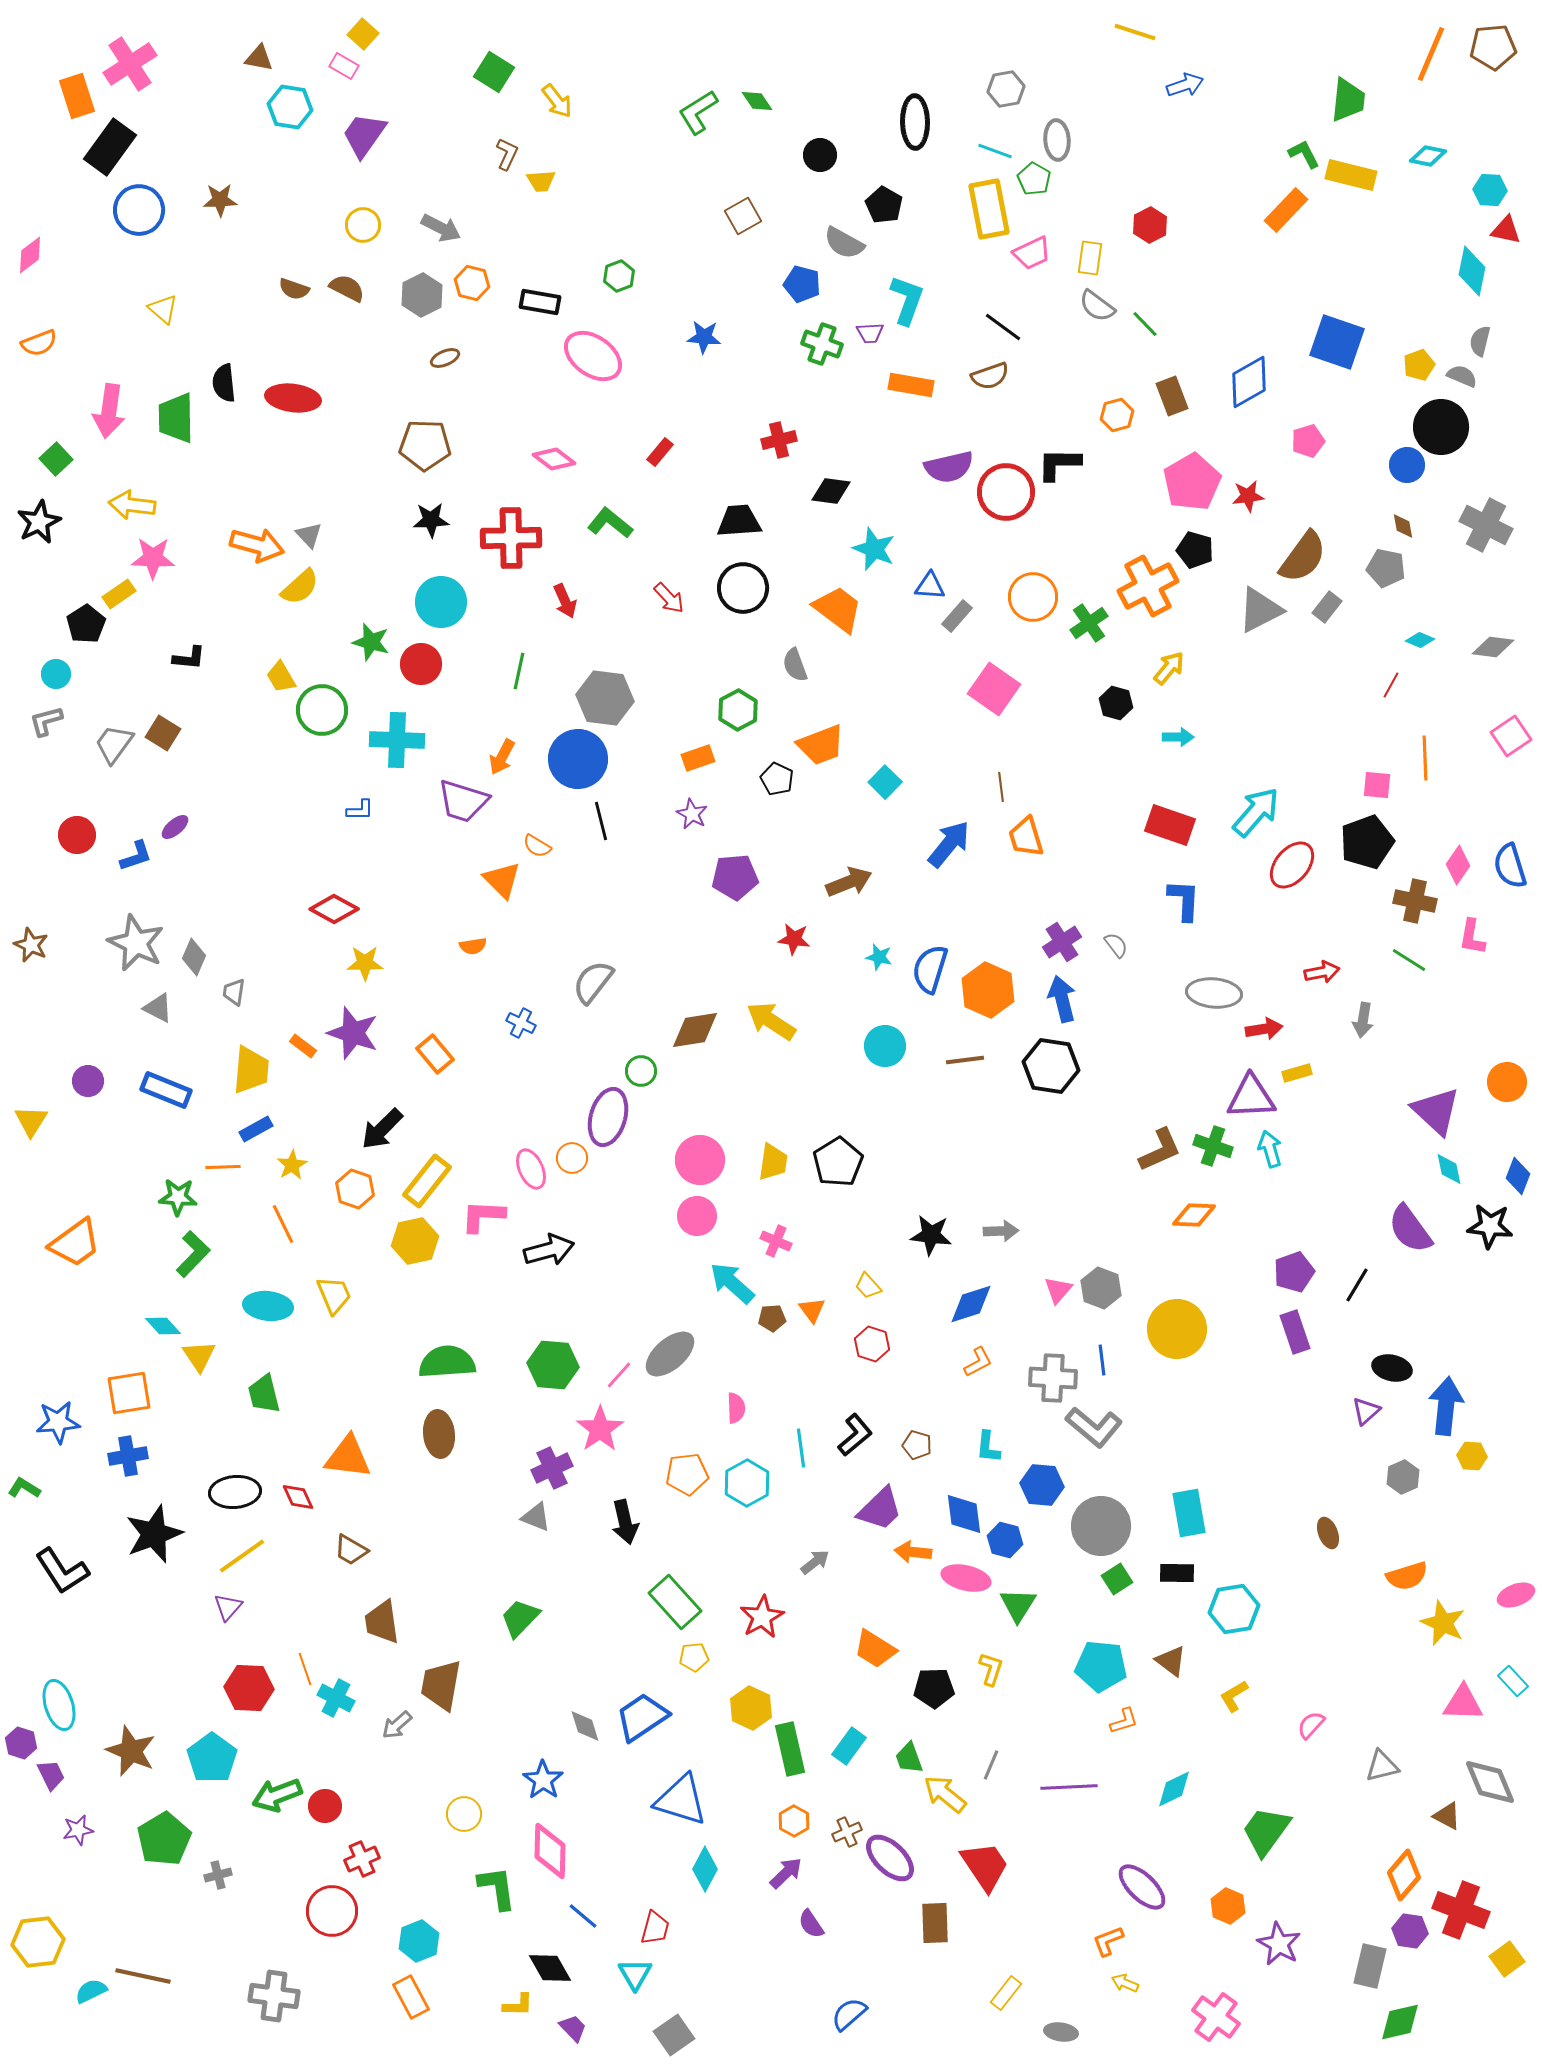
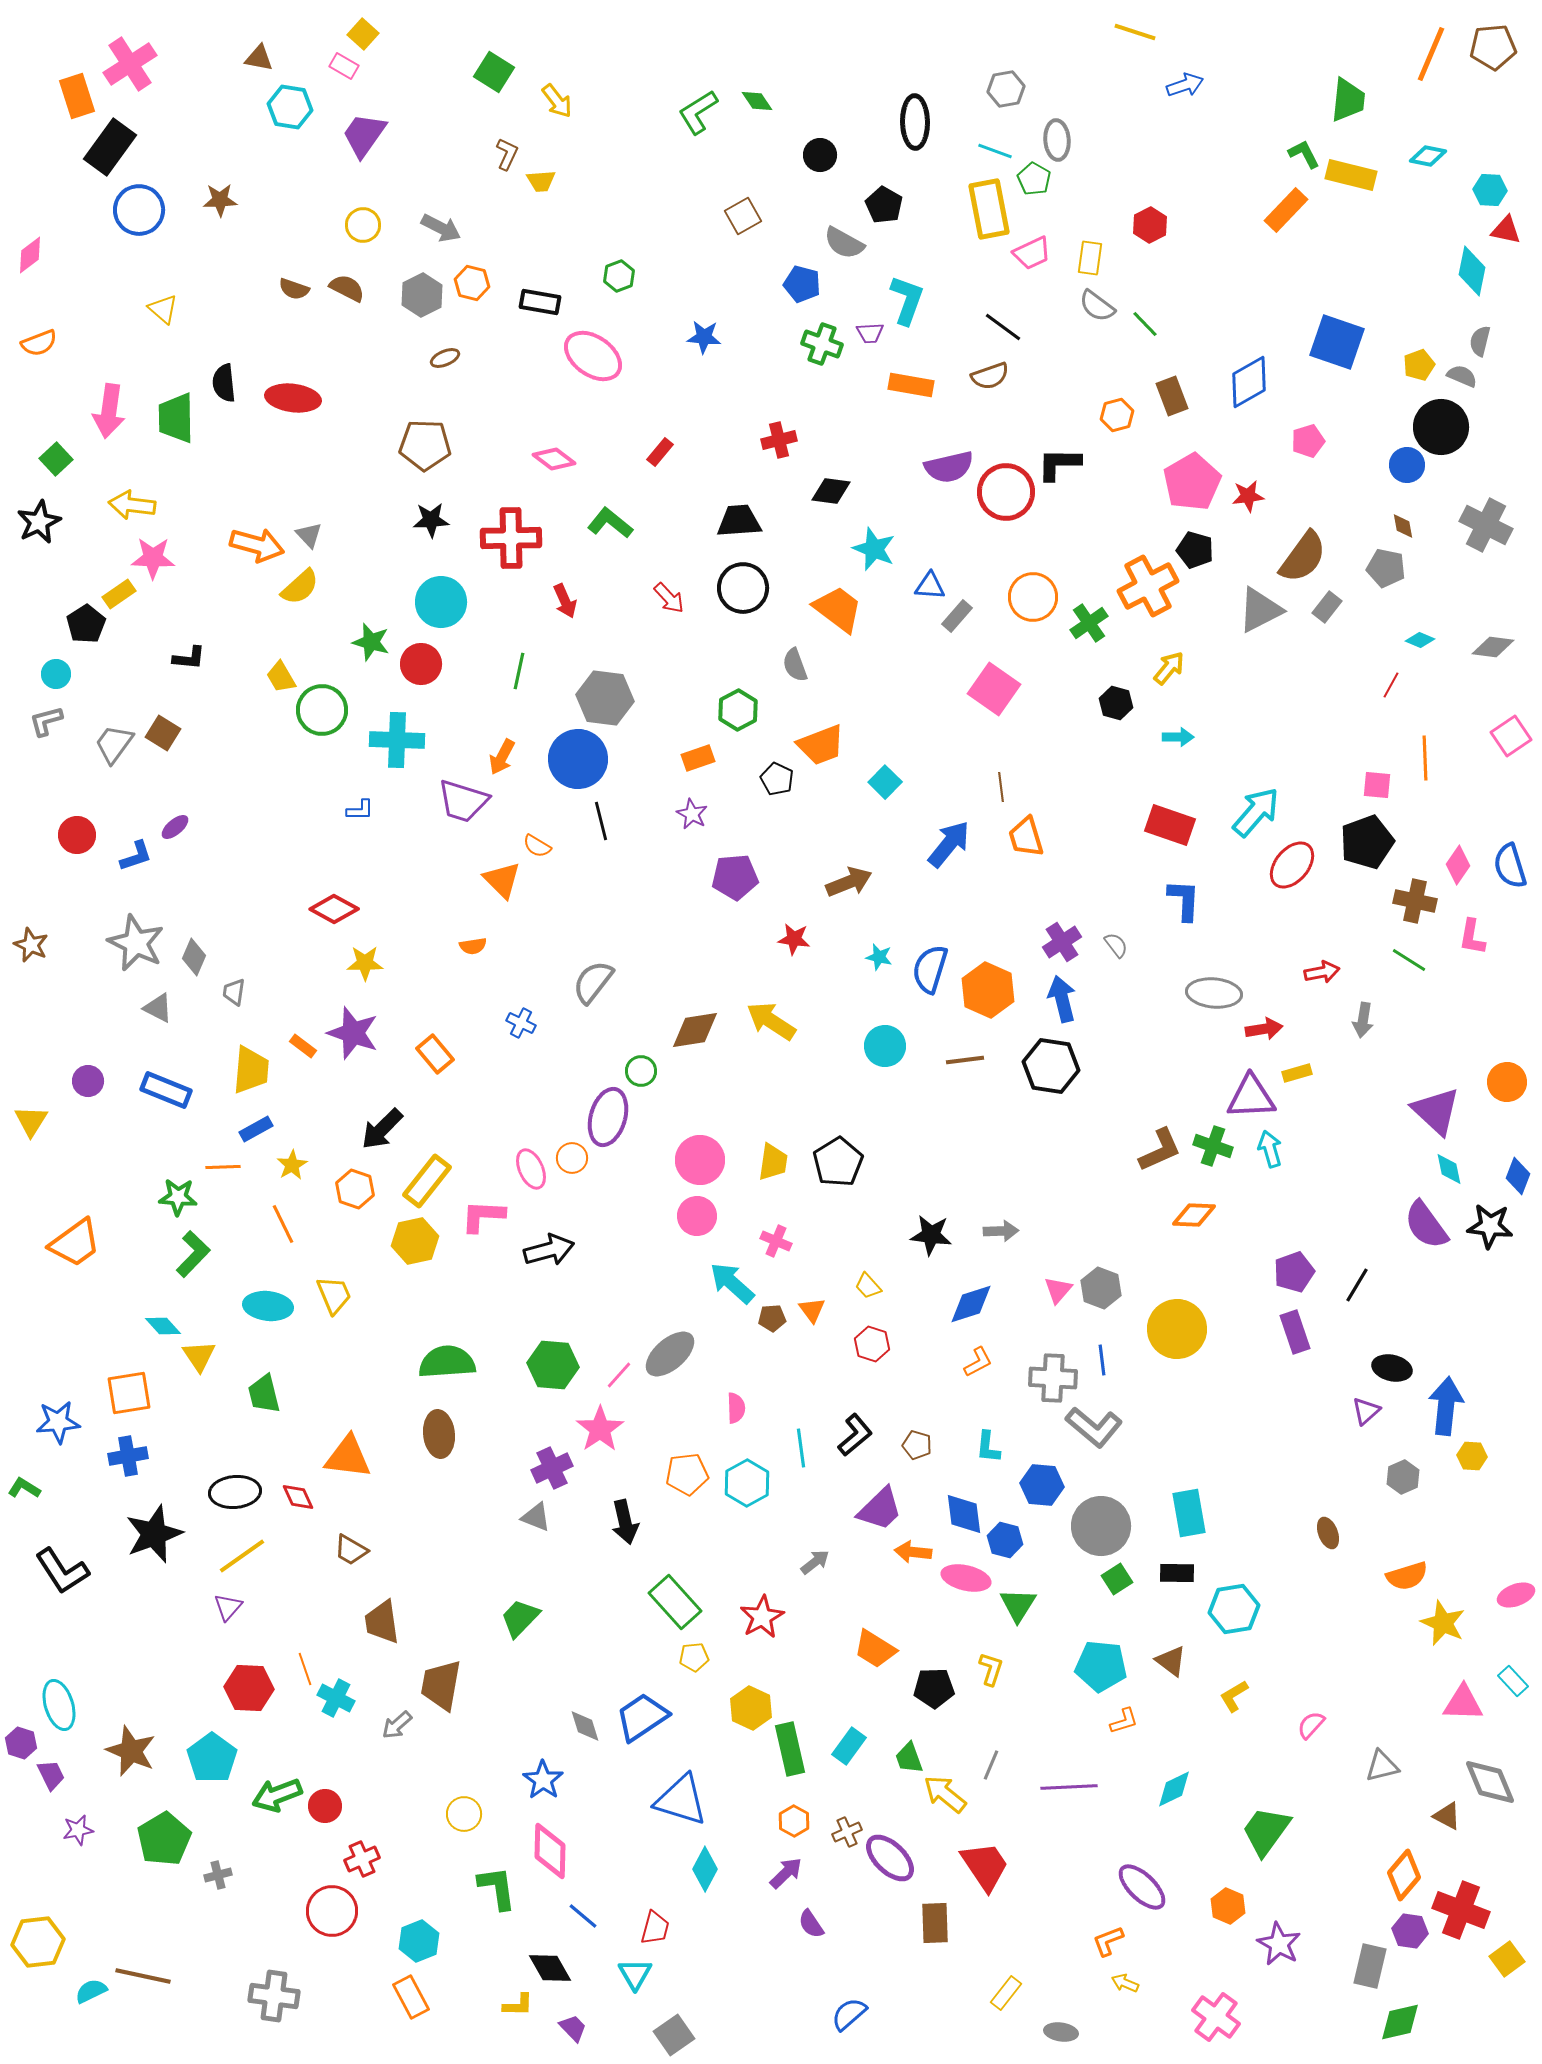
purple semicircle at (1410, 1229): moved 16 px right, 4 px up
